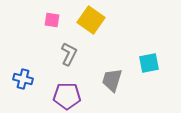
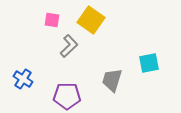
gray L-shape: moved 8 px up; rotated 20 degrees clockwise
blue cross: rotated 18 degrees clockwise
